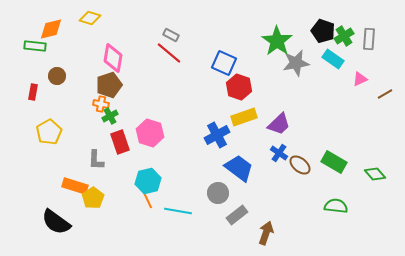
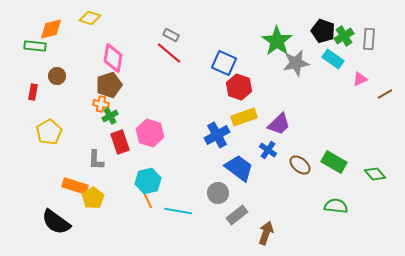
blue cross at (279, 153): moved 11 px left, 3 px up
